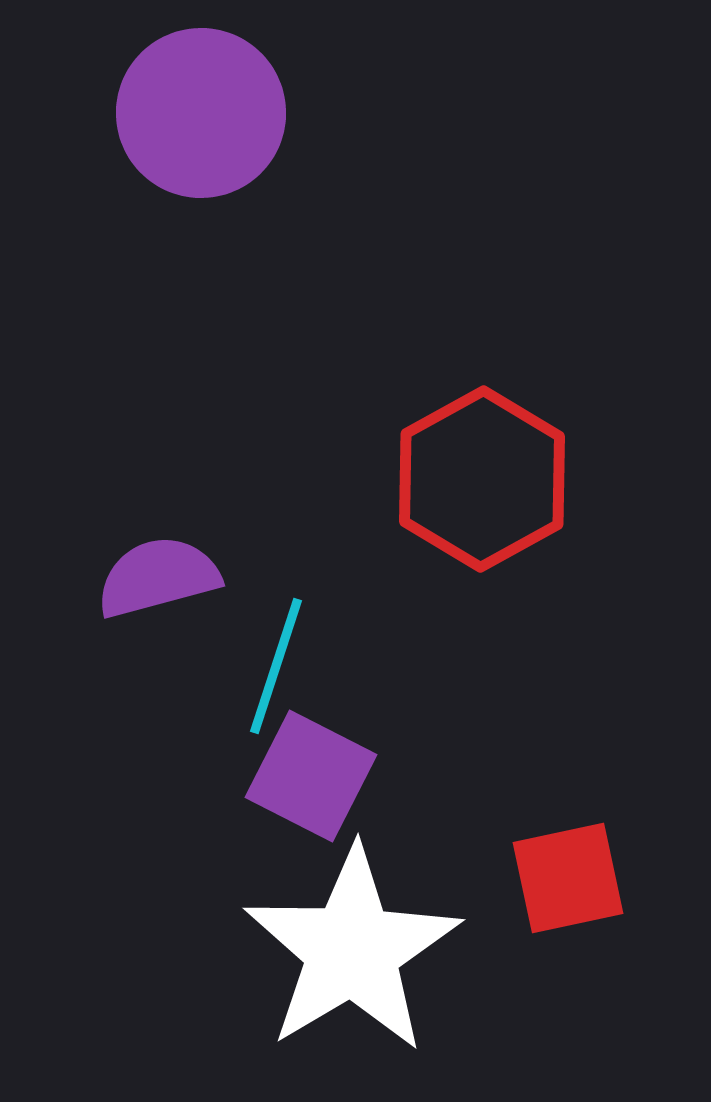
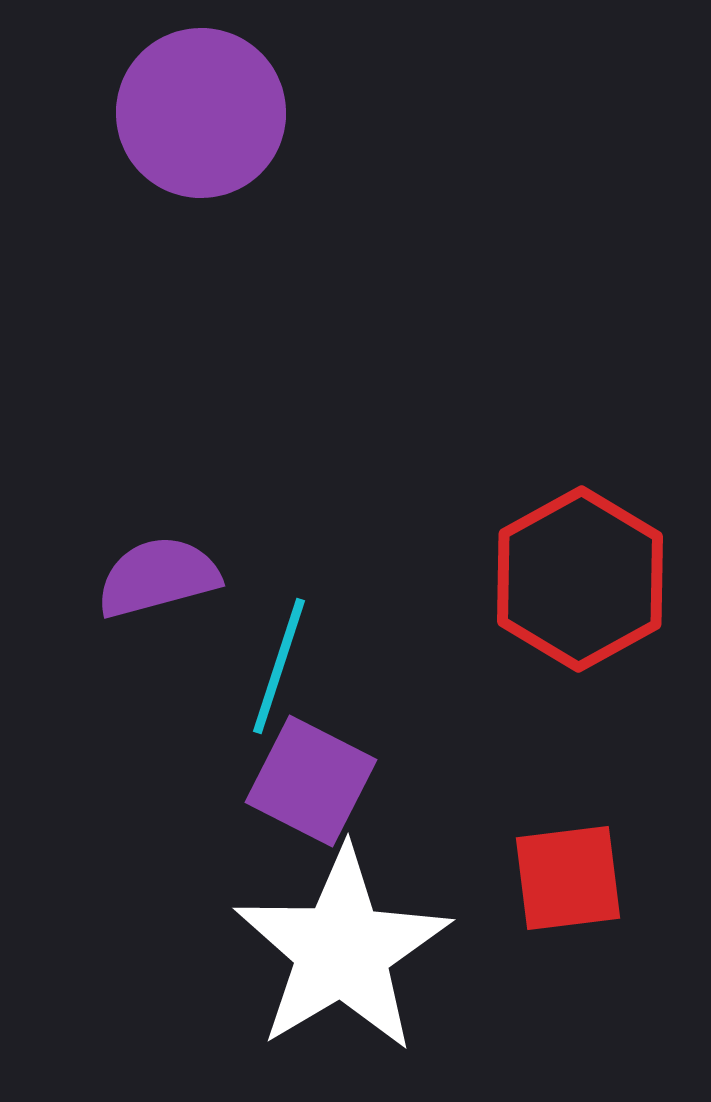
red hexagon: moved 98 px right, 100 px down
cyan line: moved 3 px right
purple square: moved 5 px down
red square: rotated 5 degrees clockwise
white star: moved 10 px left
